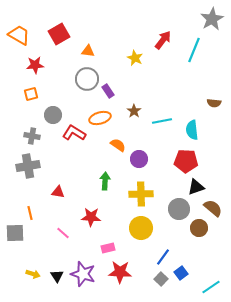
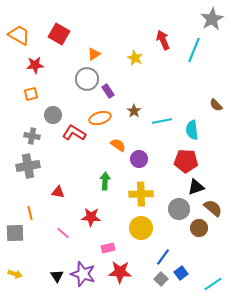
red square at (59, 34): rotated 30 degrees counterclockwise
red arrow at (163, 40): rotated 60 degrees counterclockwise
orange triangle at (88, 51): moved 6 px right, 3 px down; rotated 40 degrees counterclockwise
brown semicircle at (214, 103): moved 2 px right, 2 px down; rotated 40 degrees clockwise
yellow arrow at (33, 274): moved 18 px left
cyan line at (211, 287): moved 2 px right, 3 px up
